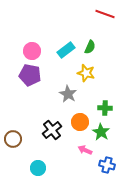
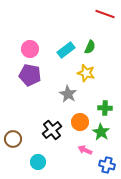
pink circle: moved 2 px left, 2 px up
cyan circle: moved 6 px up
